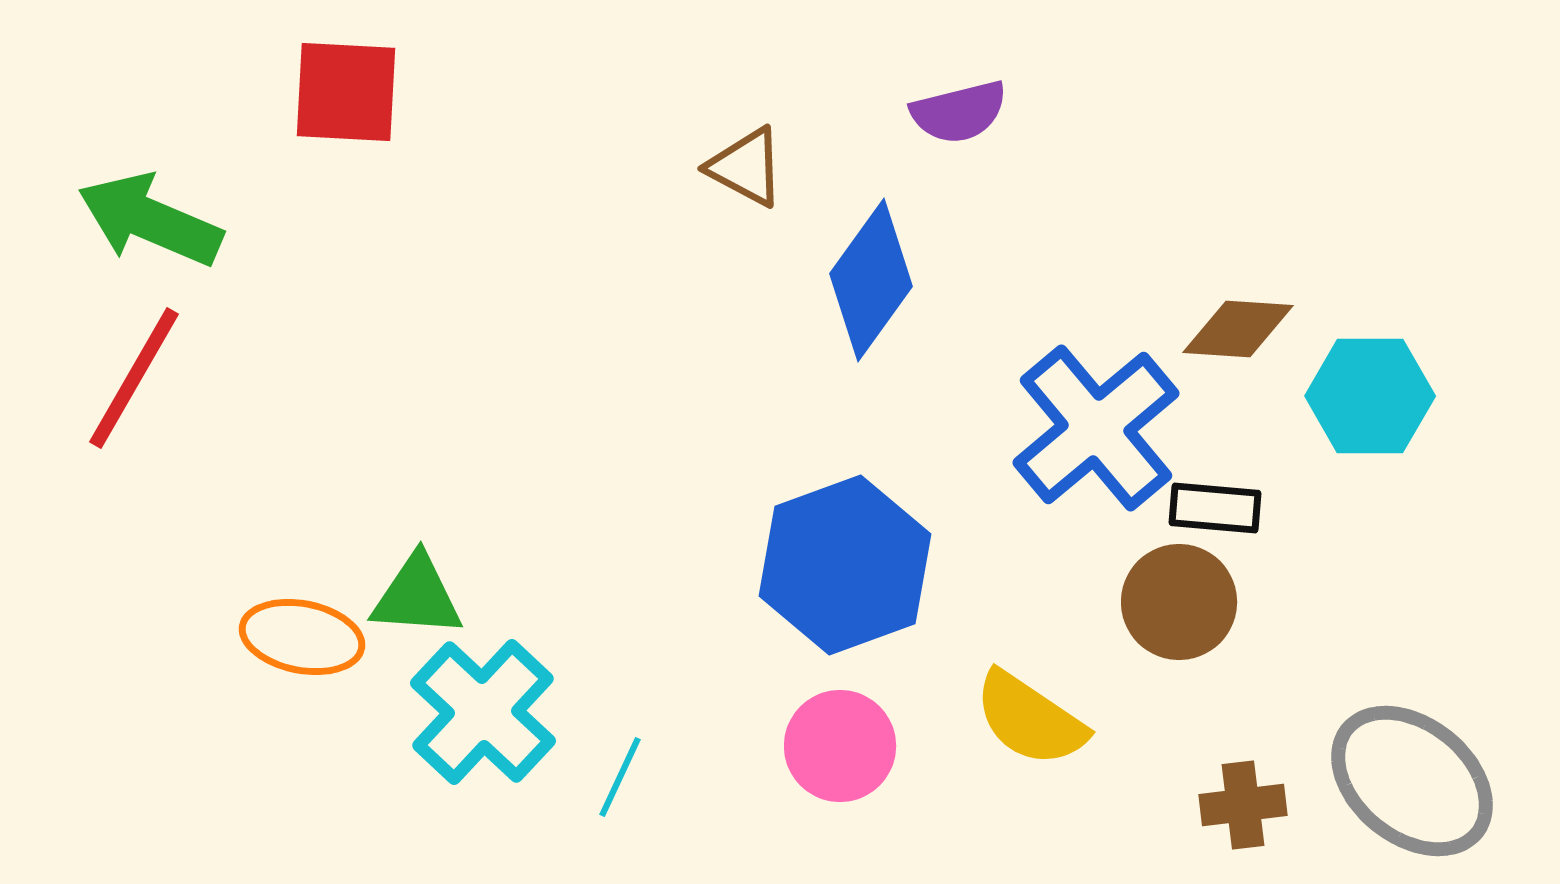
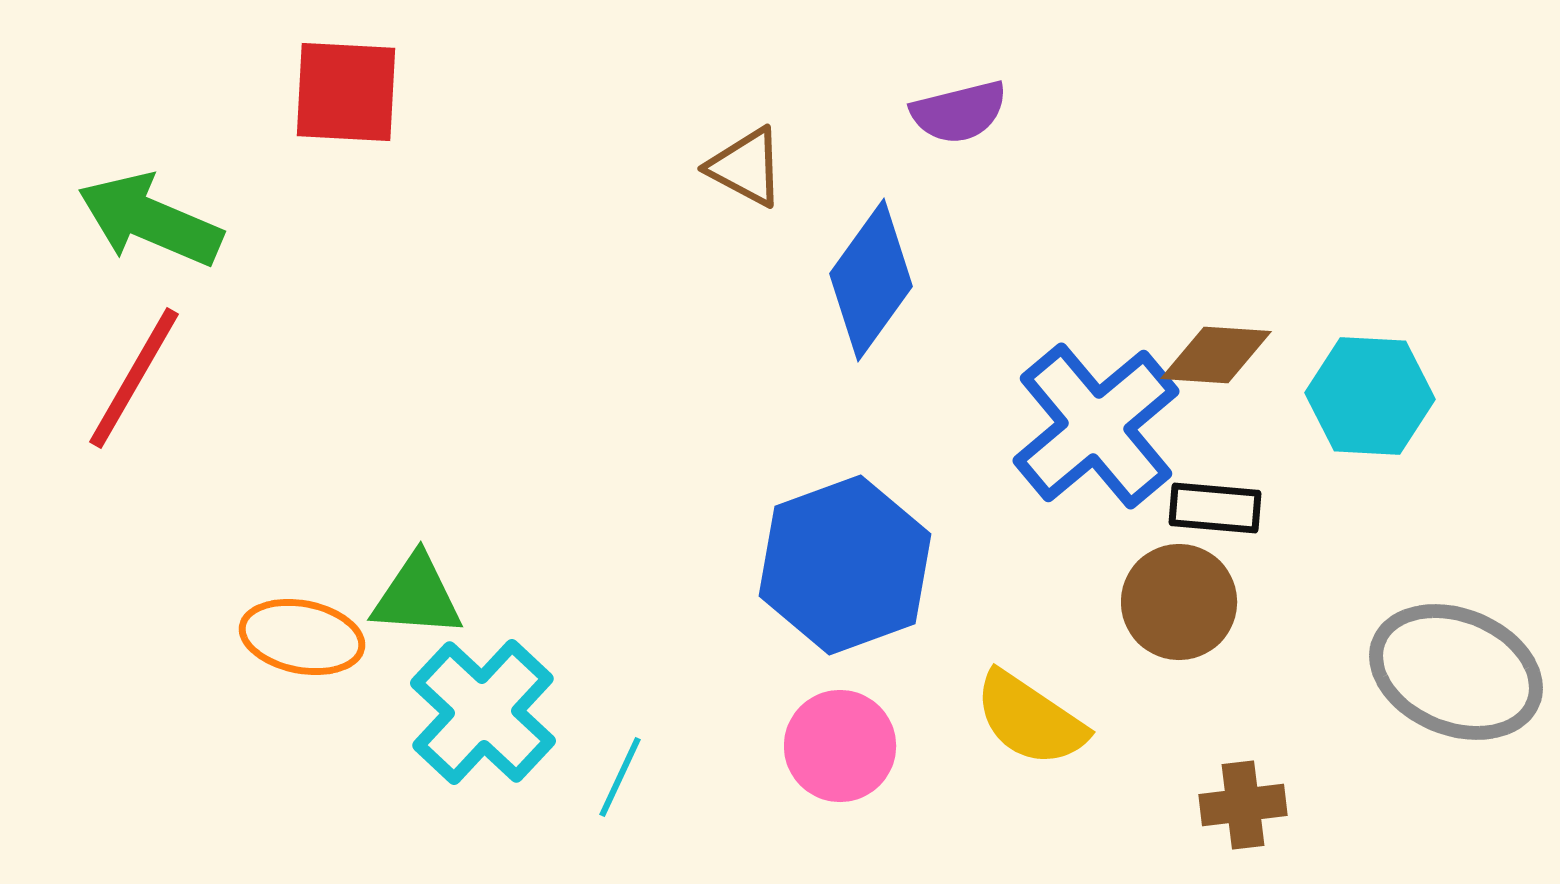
brown diamond: moved 22 px left, 26 px down
cyan hexagon: rotated 3 degrees clockwise
blue cross: moved 2 px up
gray ellipse: moved 44 px right, 109 px up; rotated 17 degrees counterclockwise
